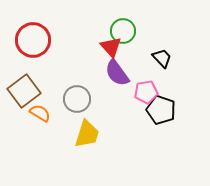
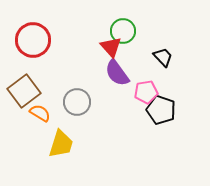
black trapezoid: moved 1 px right, 1 px up
gray circle: moved 3 px down
yellow trapezoid: moved 26 px left, 10 px down
